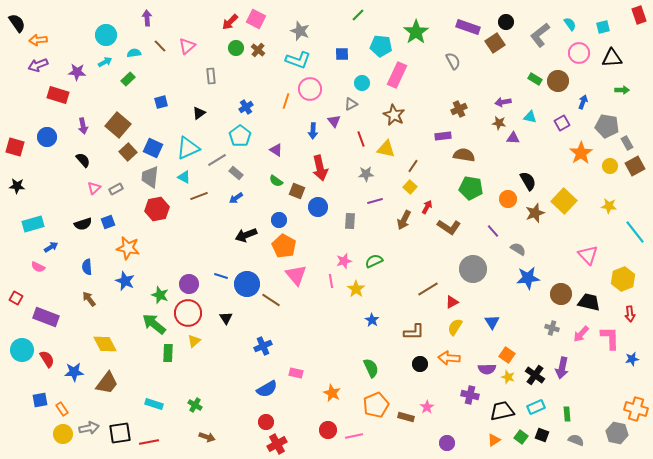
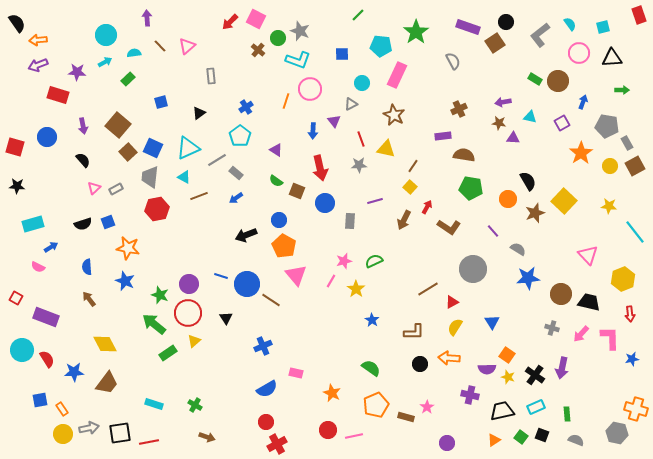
green circle at (236, 48): moved 42 px right, 10 px up
gray star at (366, 174): moved 7 px left, 9 px up
blue circle at (318, 207): moved 7 px right, 4 px up
pink line at (331, 281): rotated 40 degrees clockwise
green rectangle at (168, 353): rotated 54 degrees clockwise
green semicircle at (371, 368): rotated 30 degrees counterclockwise
